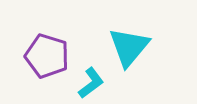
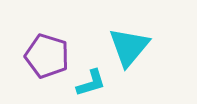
cyan L-shape: rotated 20 degrees clockwise
